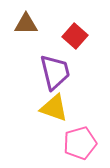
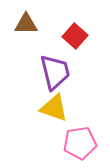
pink pentagon: rotated 8 degrees clockwise
